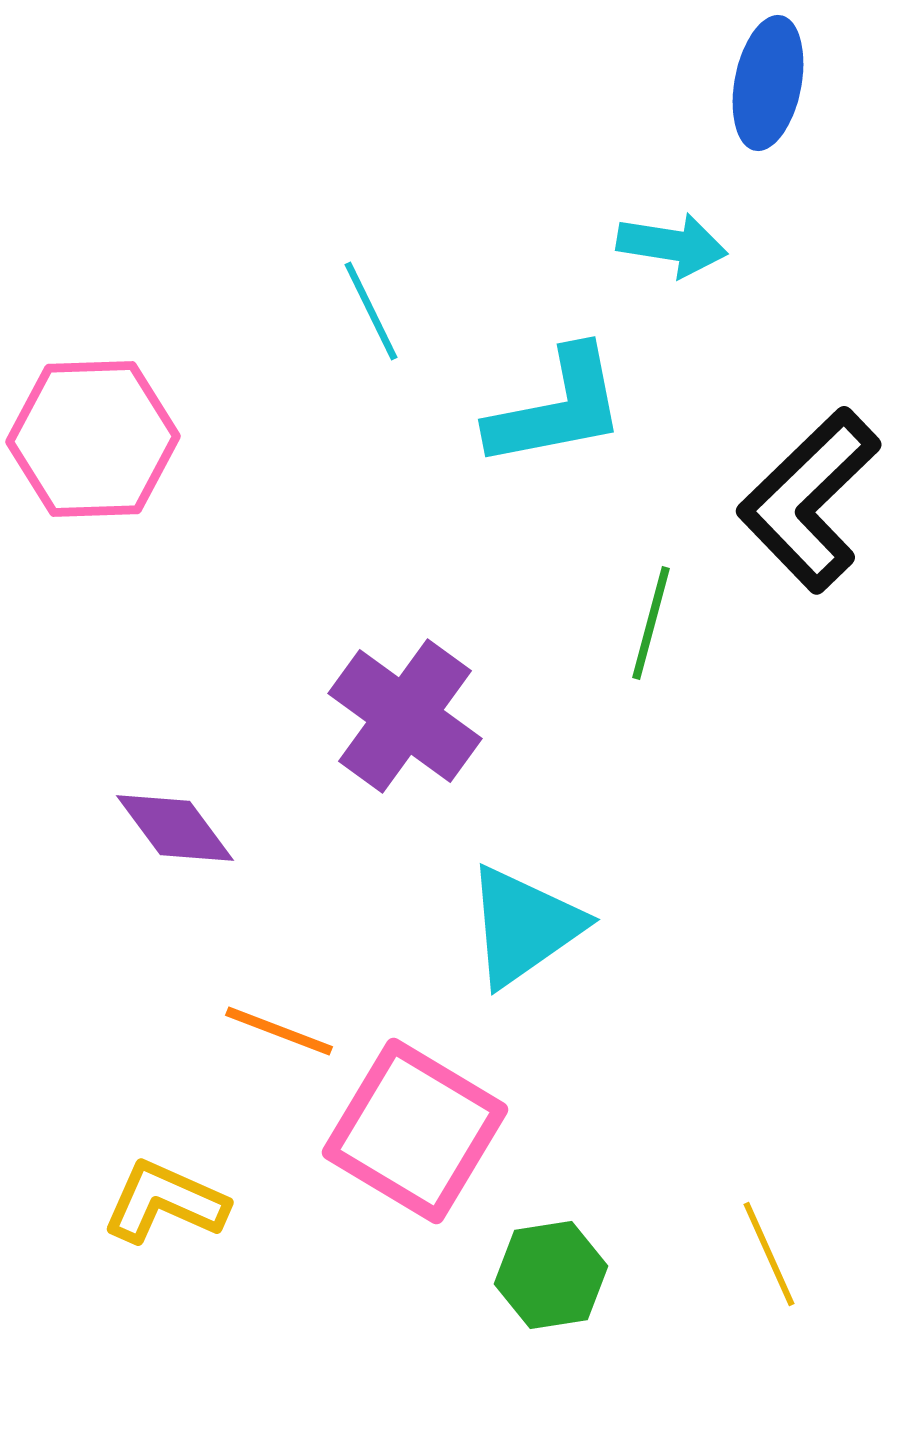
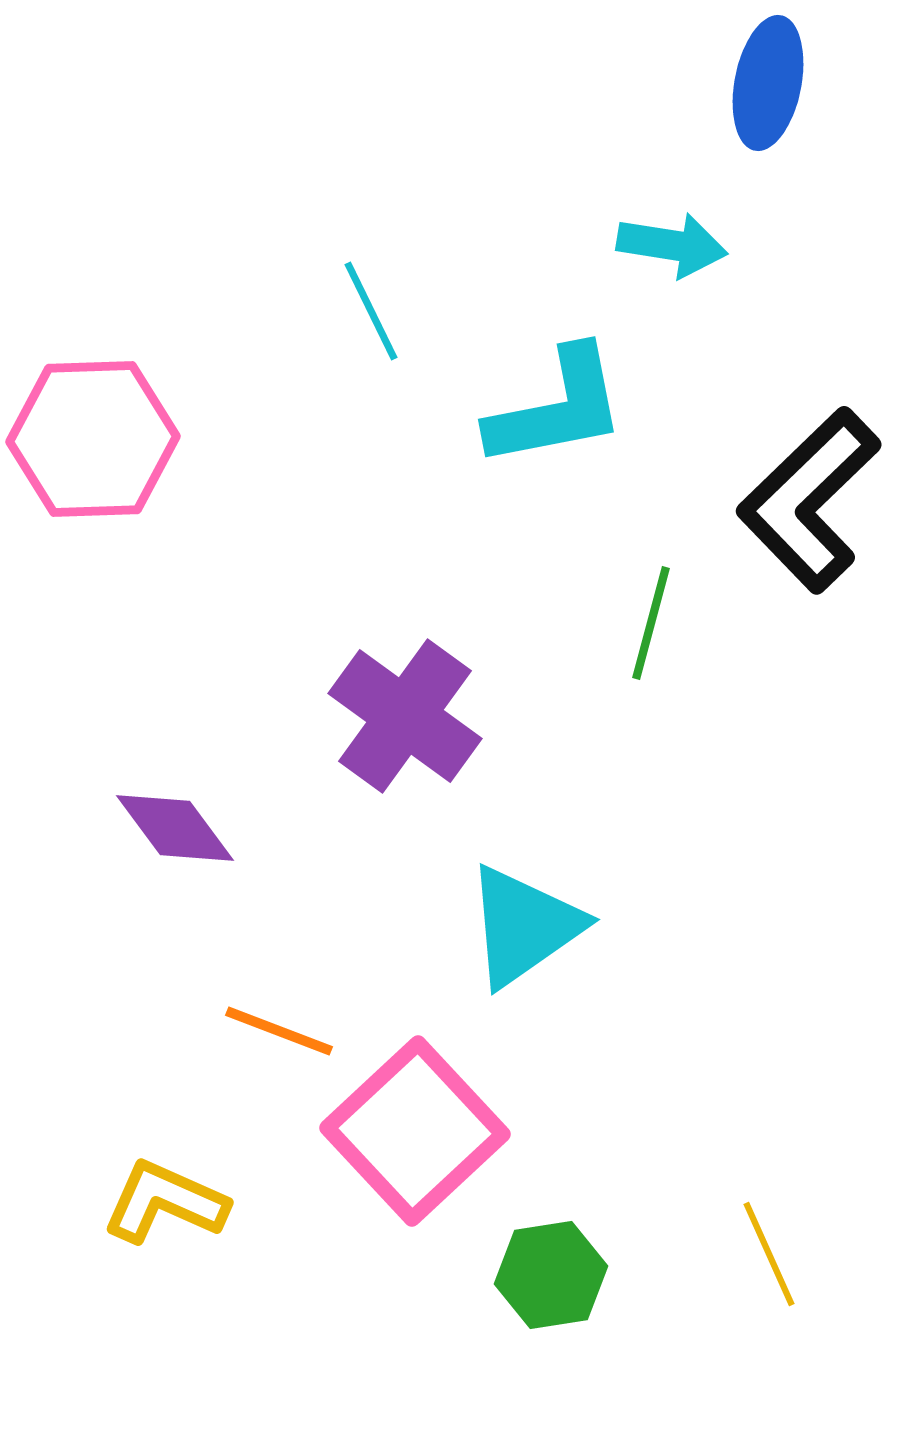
pink square: rotated 16 degrees clockwise
